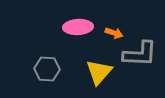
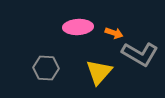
gray L-shape: rotated 27 degrees clockwise
gray hexagon: moved 1 px left, 1 px up
